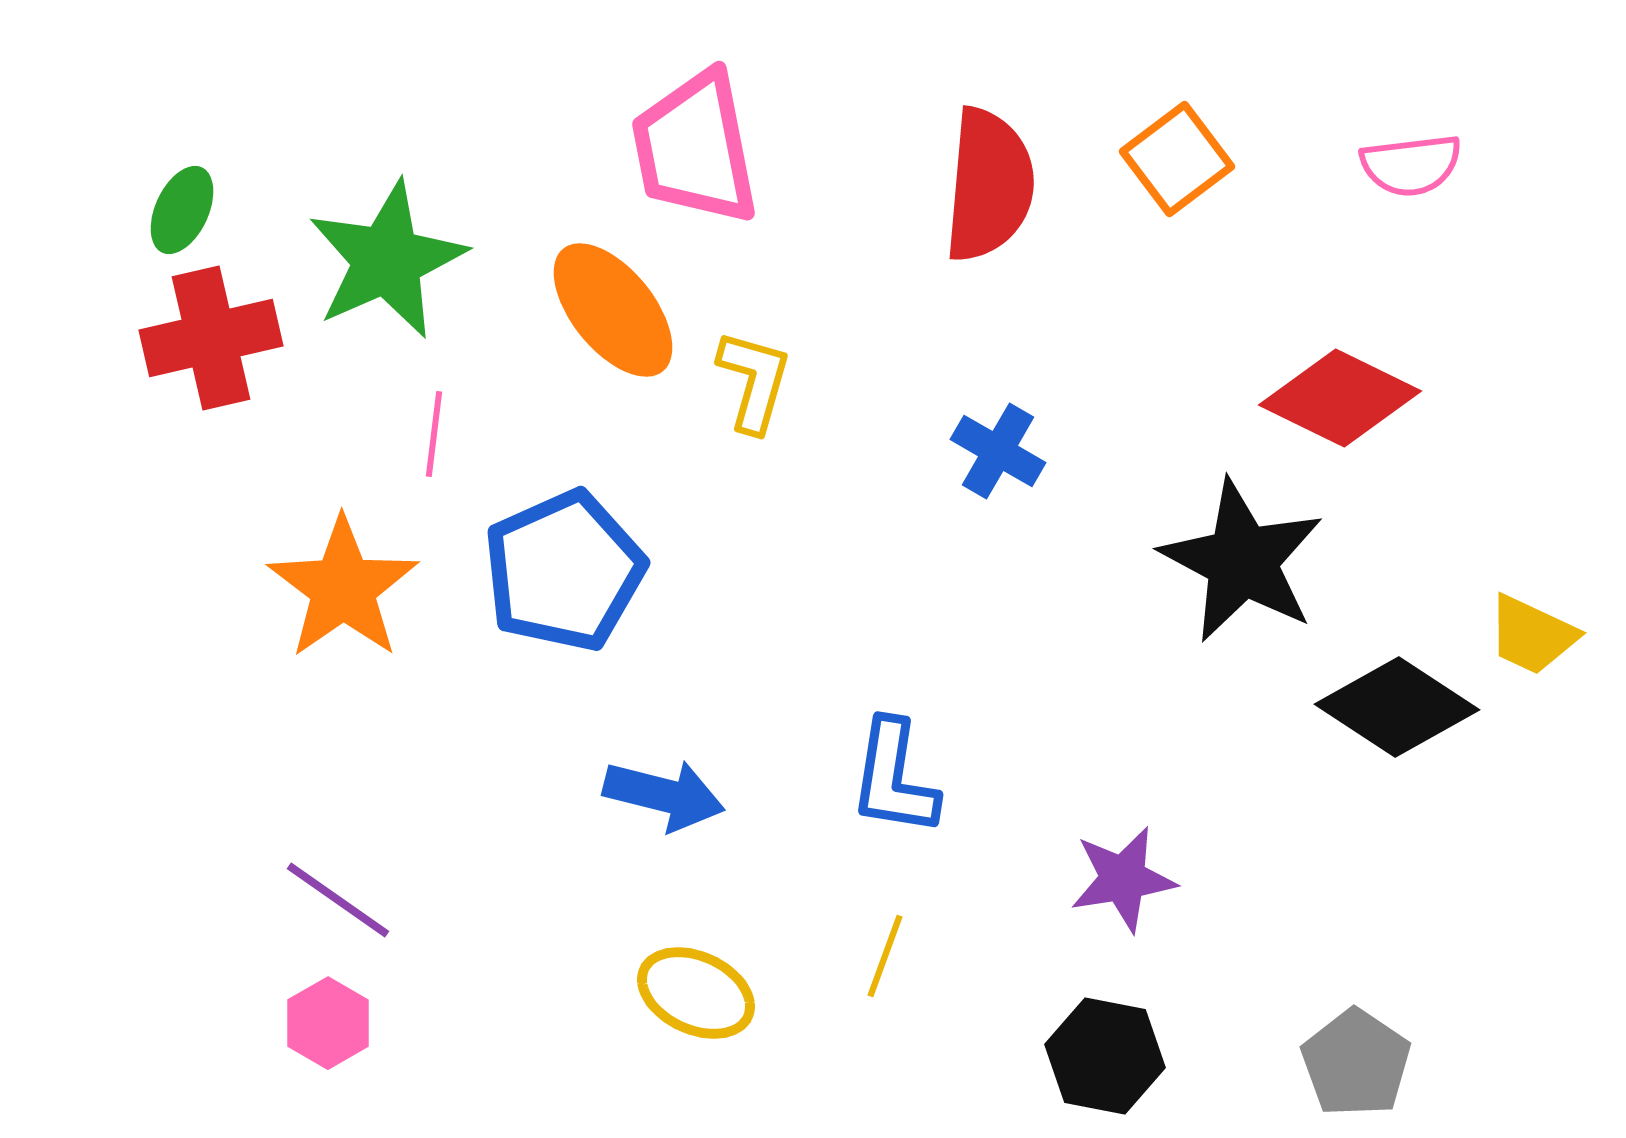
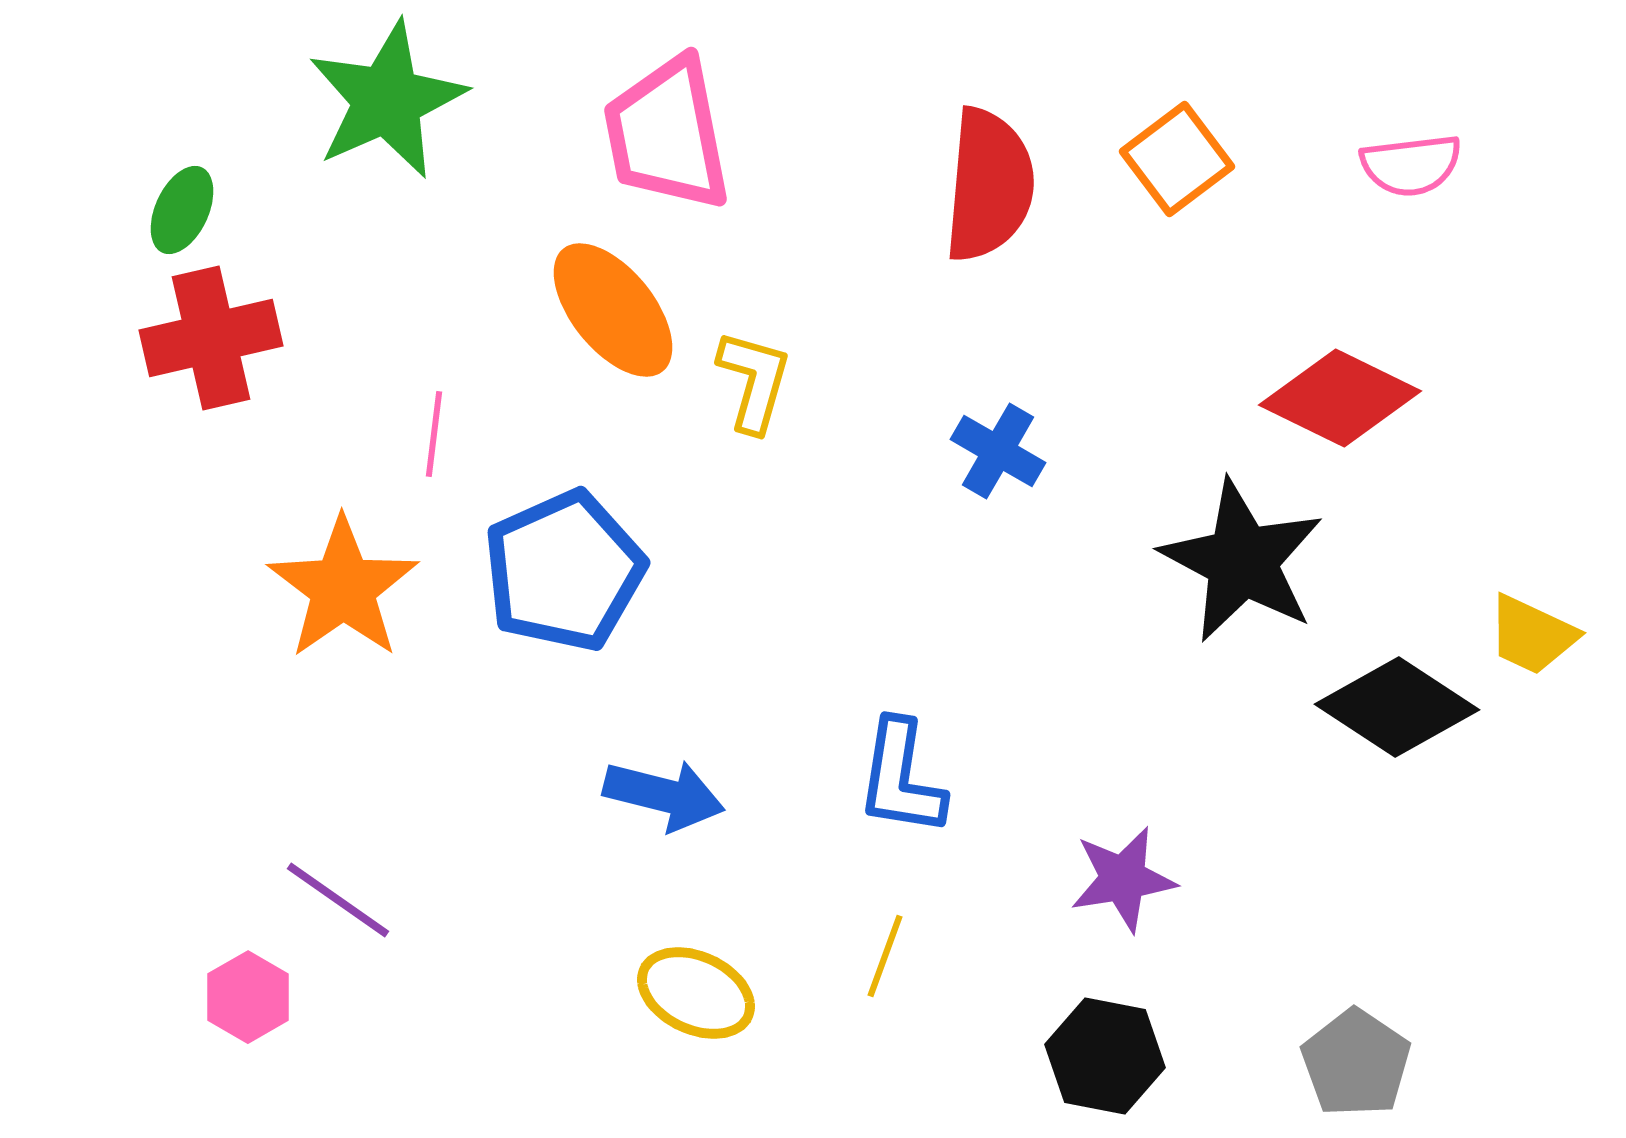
pink trapezoid: moved 28 px left, 14 px up
green star: moved 160 px up
blue L-shape: moved 7 px right
pink hexagon: moved 80 px left, 26 px up
